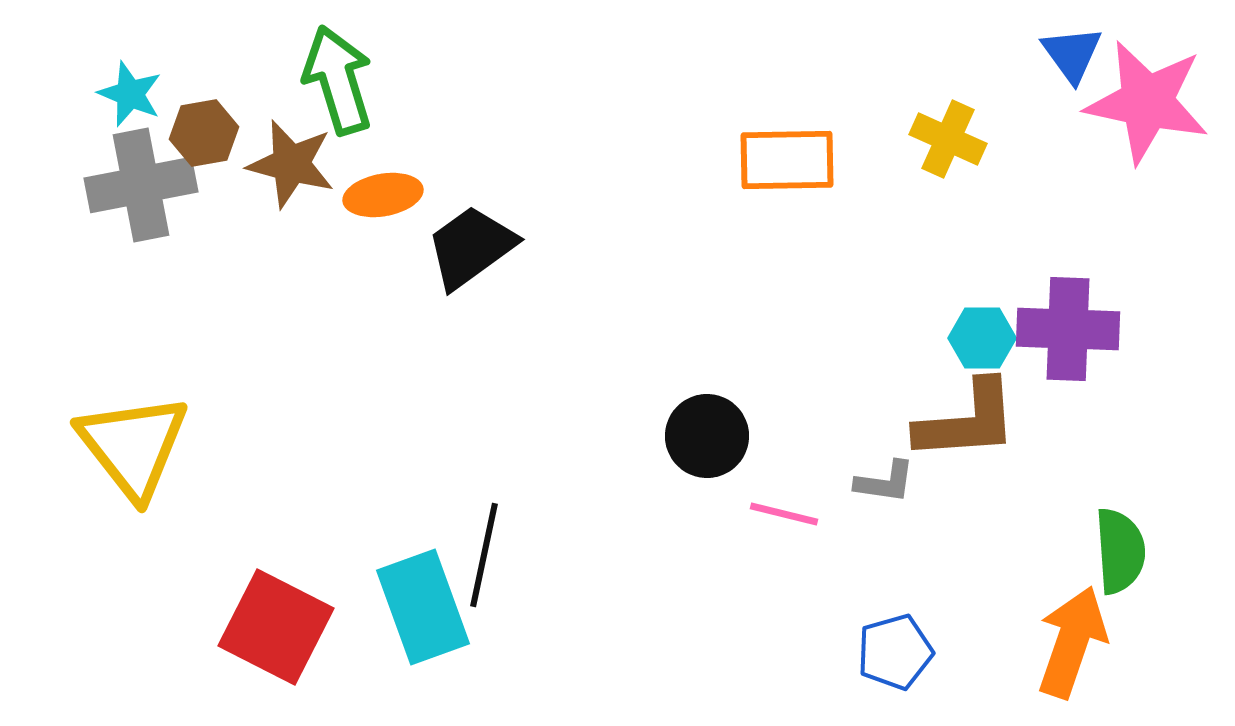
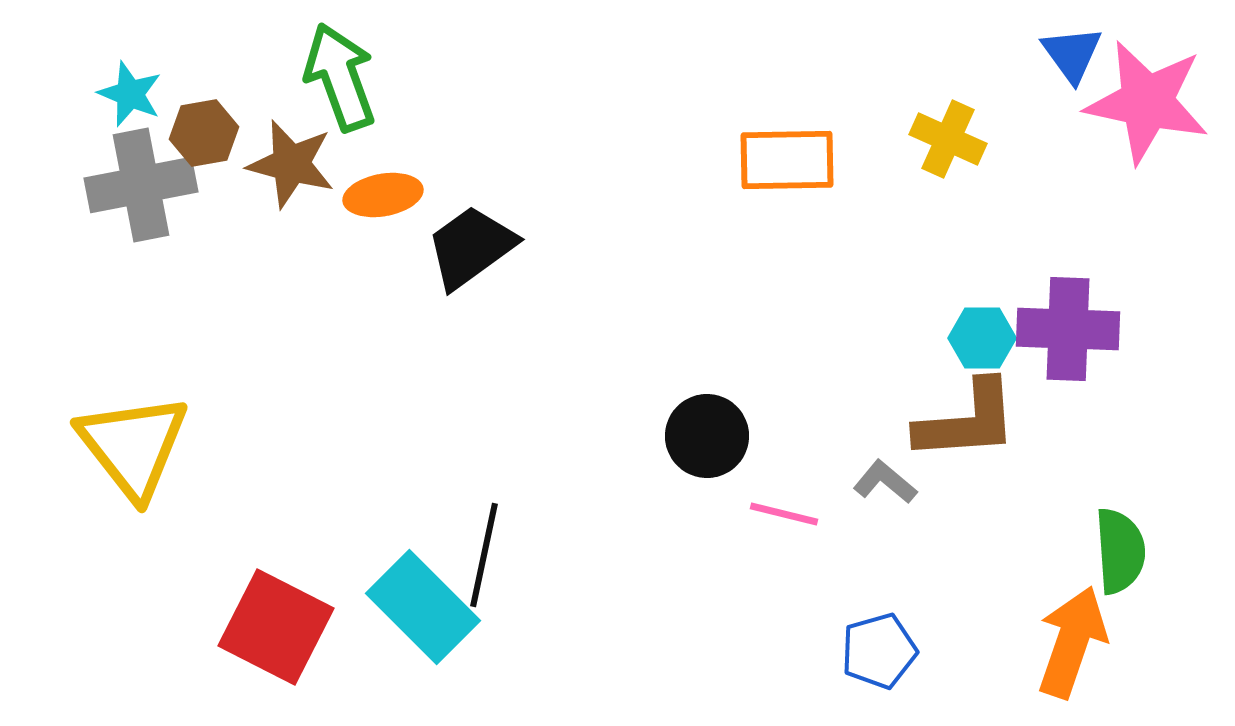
green arrow: moved 2 px right, 3 px up; rotated 3 degrees counterclockwise
gray L-shape: rotated 148 degrees counterclockwise
cyan rectangle: rotated 25 degrees counterclockwise
blue pentagon: moved 16 px left, 1 px up
